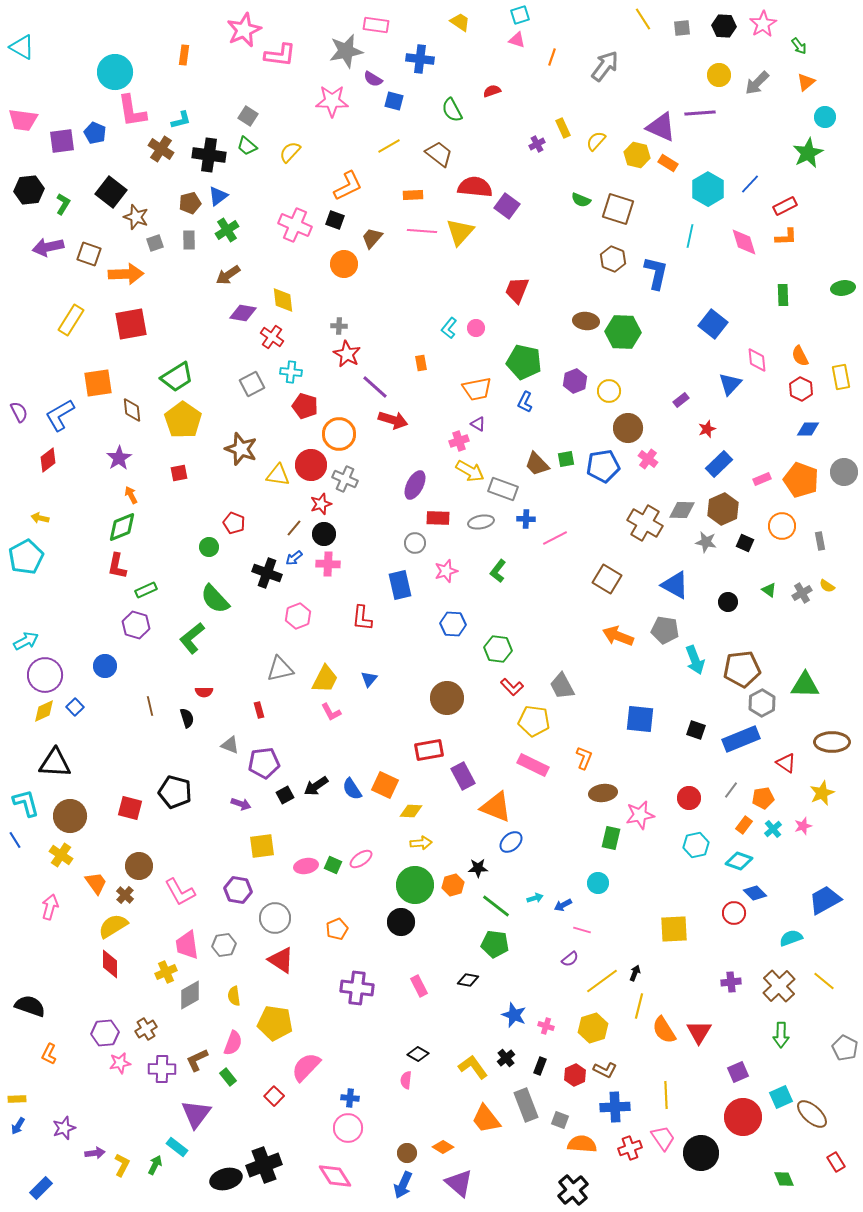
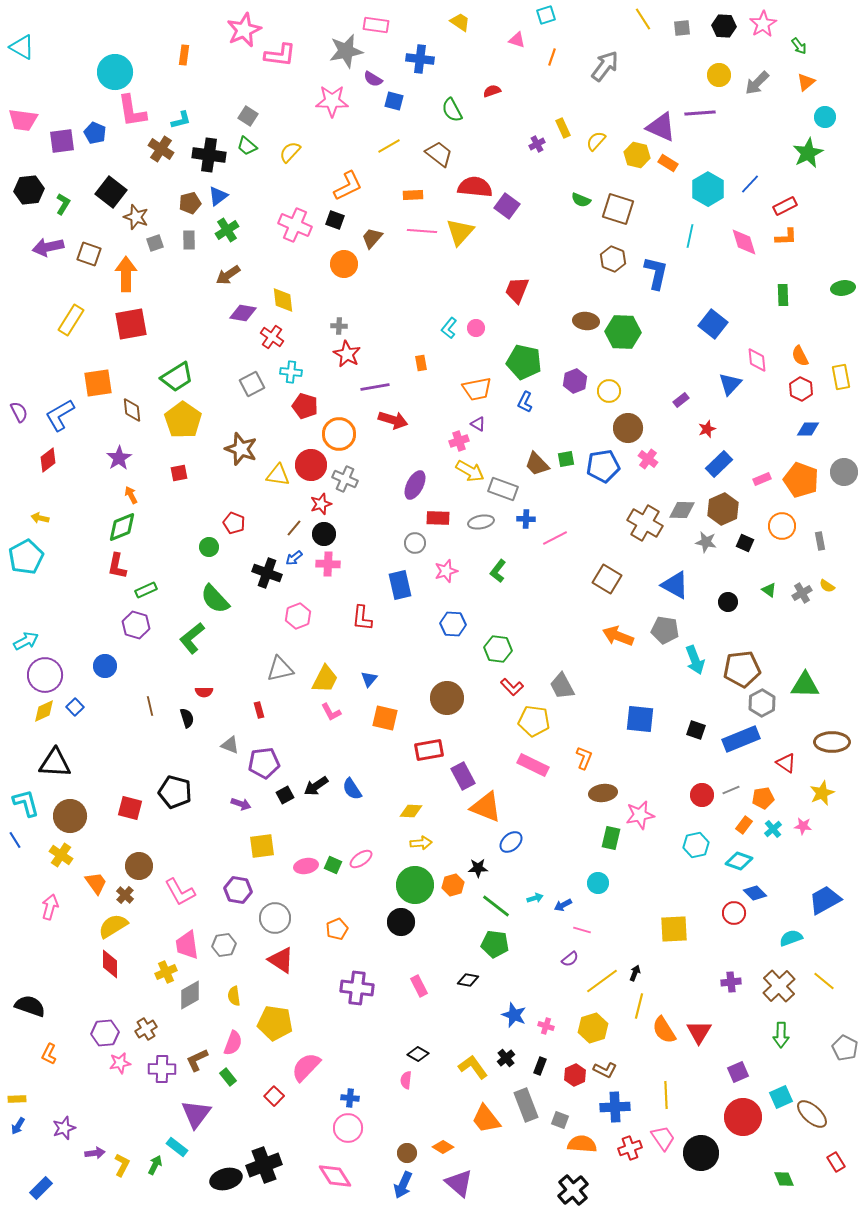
cyan square at (520, 15): moved 26 px right
orange arrow at (126, 274): rotated 88 degrees counterclockwise
purple line at (375, 387): rotated 52 degrees counterclockwise
orange square at (385, 785): moved 67 px up; rotated 12 degrees counterclockwise
gray line at (731, 790): rotated 30 degrees clockwise
red circle at (689, 798): moved 13 px right, 3 px up
orange triangle at (496, 807): moved 10 px left
pink star at (803, 826): rotated 24 degrees clockwise
